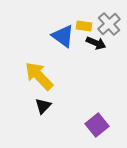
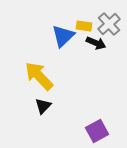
blue triangle: rotated 40 degrees clockwise
purple square: moved 6 px down; rotated 10 degrees clockwise
